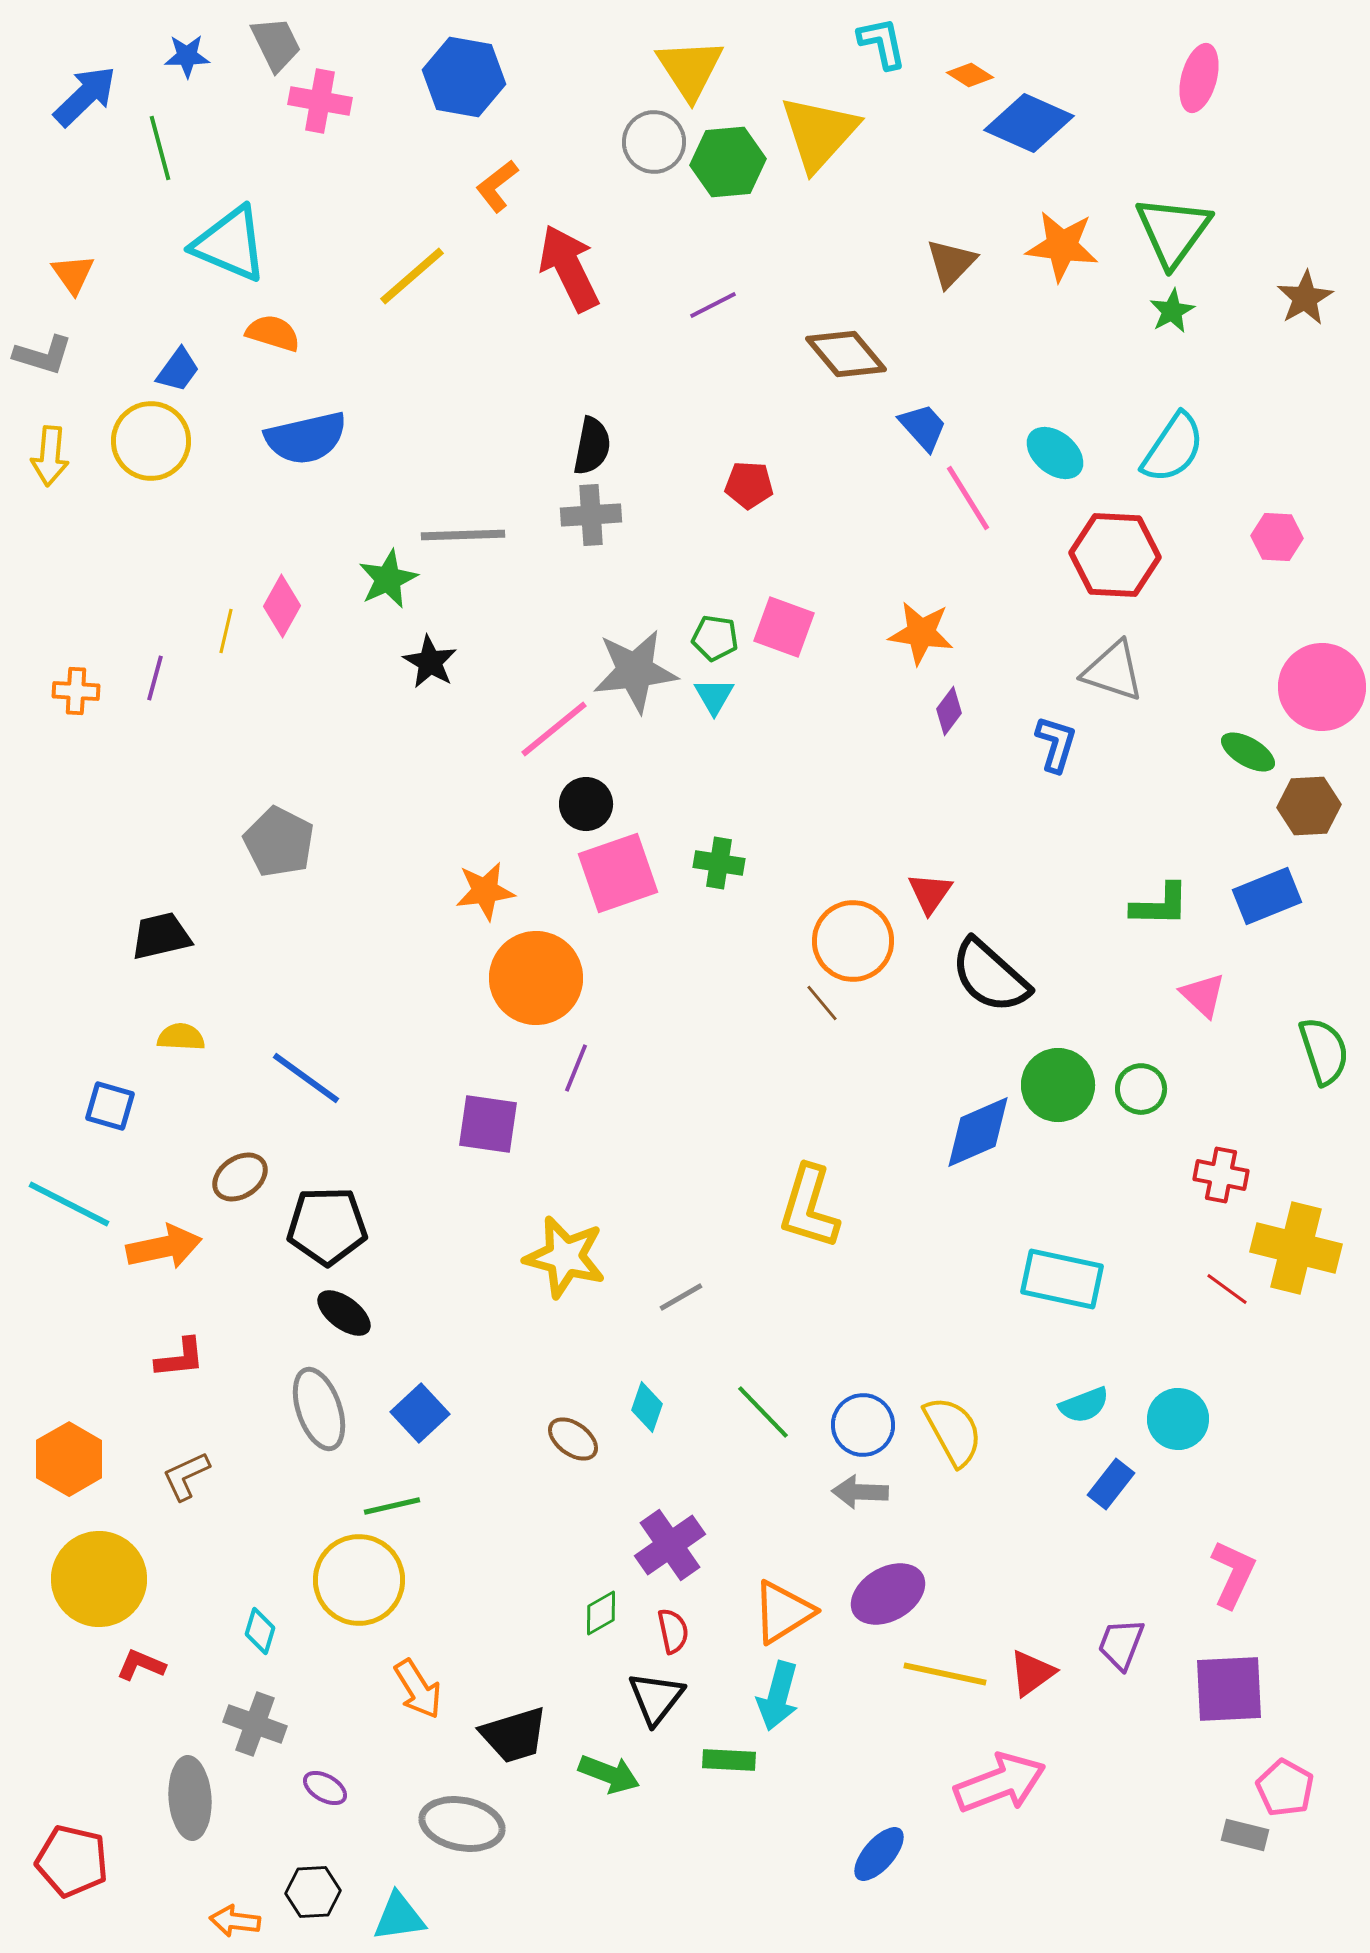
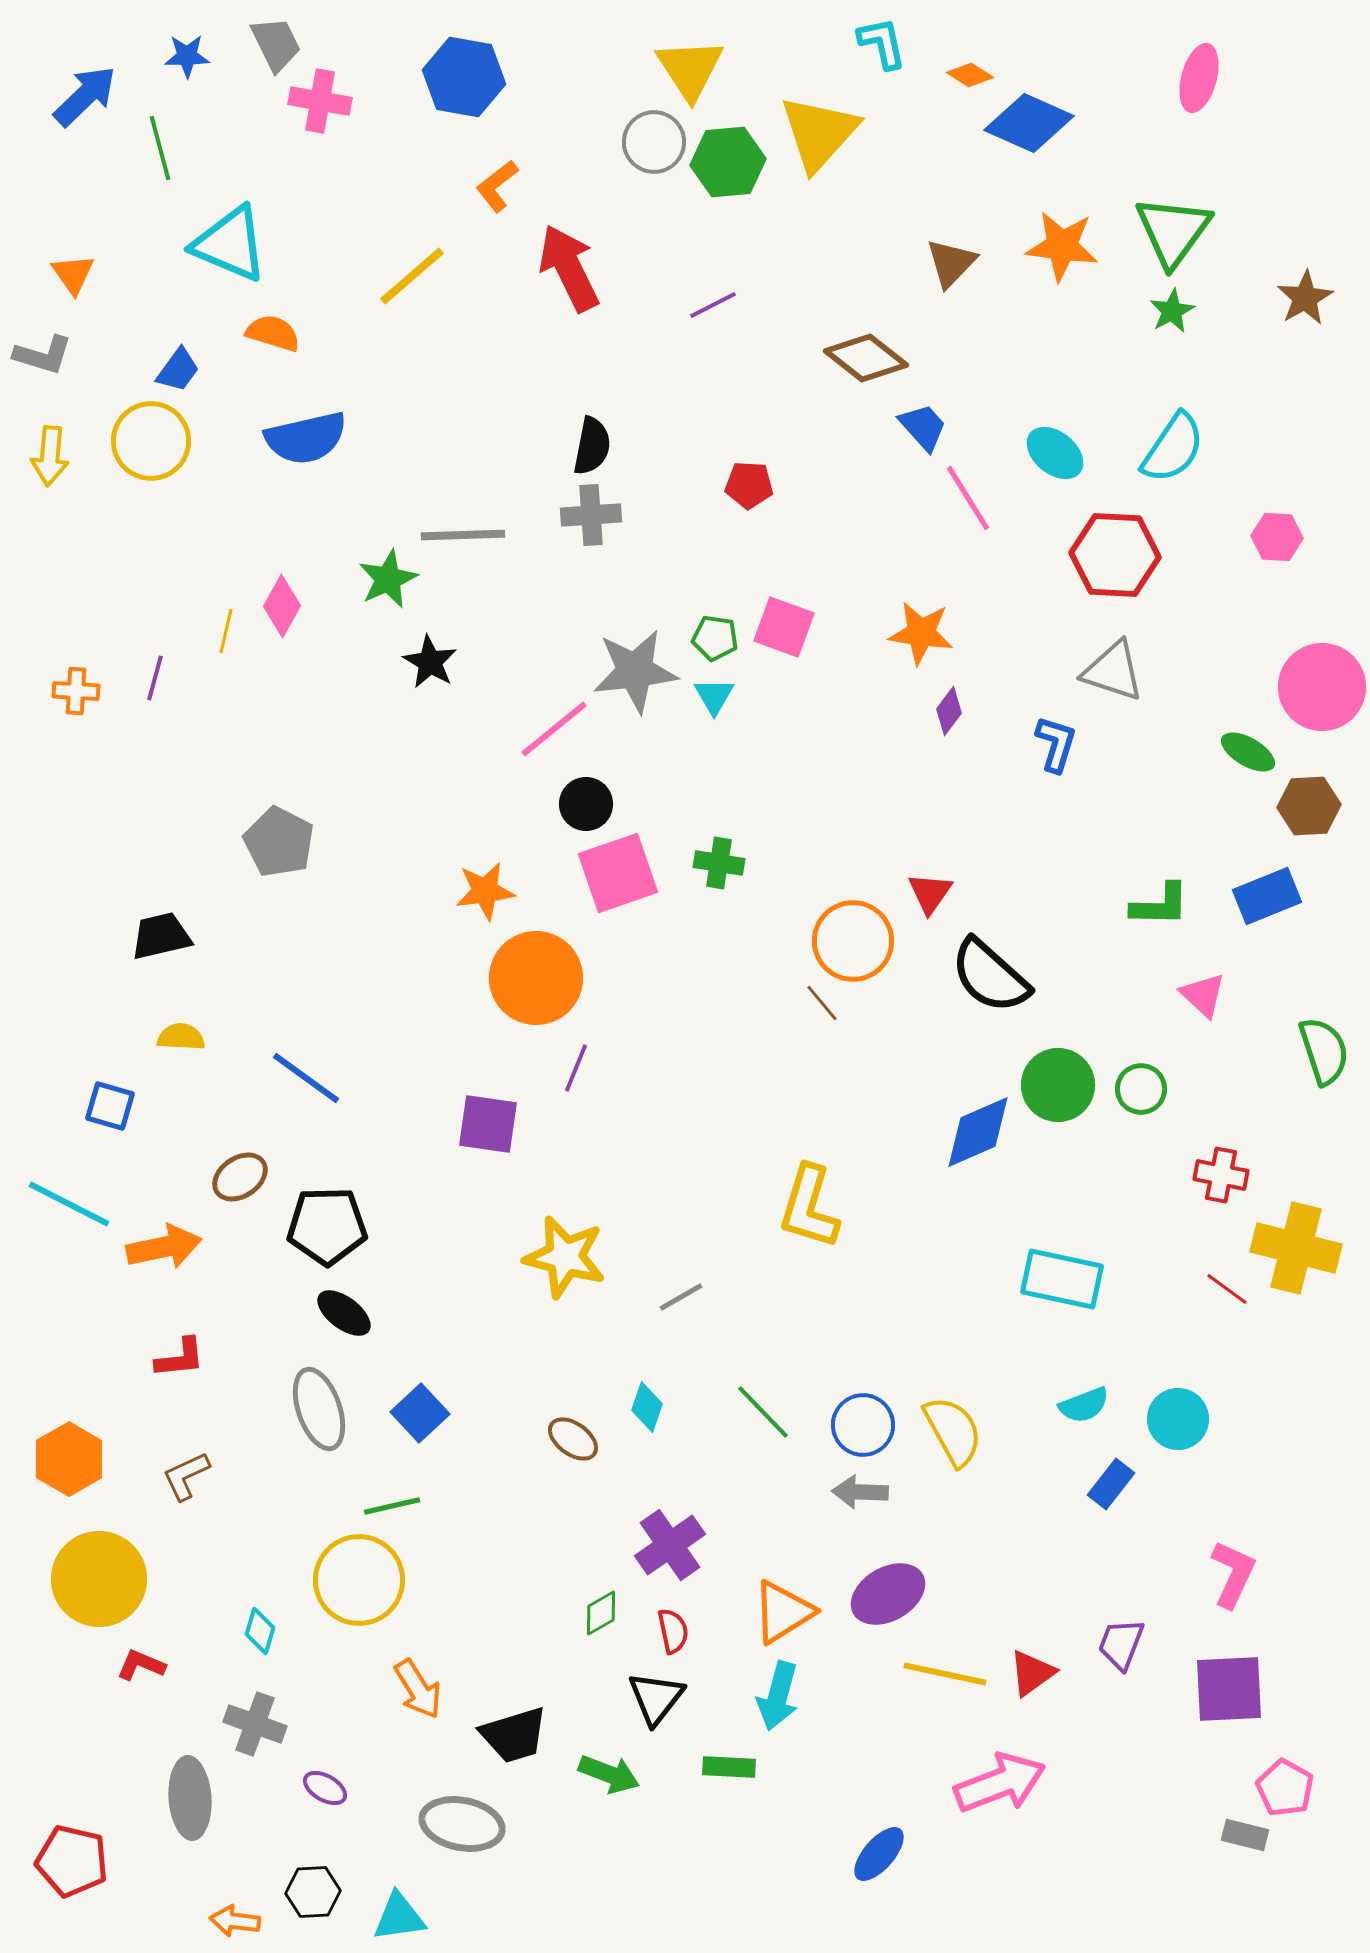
brown diamond at (846, 354): moved 20 px right, 4 px down; rotated 12 degrees counterclockwise
green rectangle at (729, 1760): moved 7 px down
